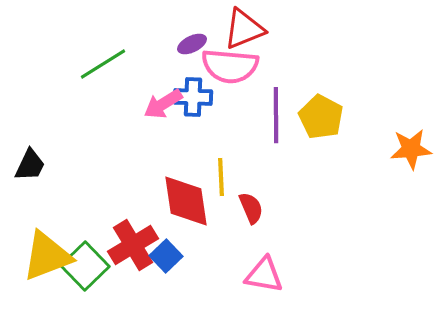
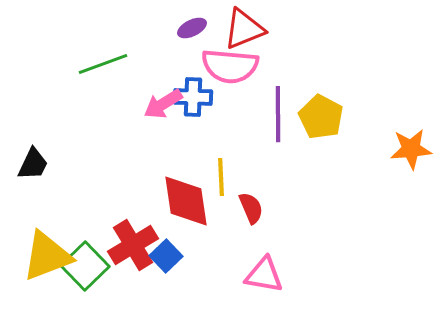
purple ellipse: moved 16 px up
green line: rotated 12 degrees clockwise
purple line: moved 2 px right, 1 px up
black trapezoid: moved 3 px right, 1 px up
